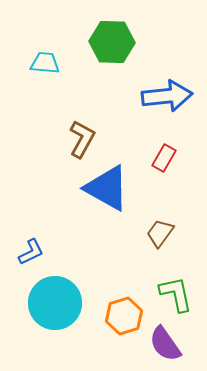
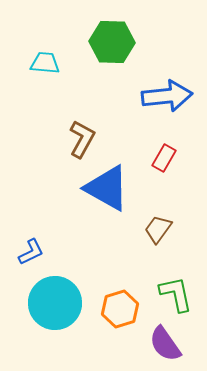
brown trapezoid: moved 2 px left, 4 px up
orange hexagon: moved 4 px left, 7 px up
